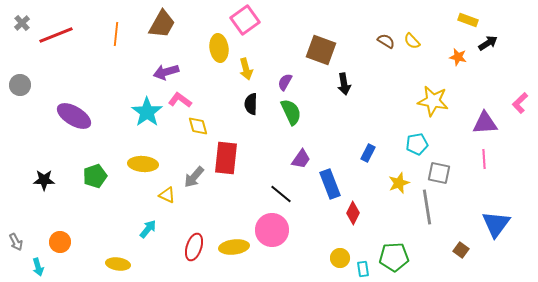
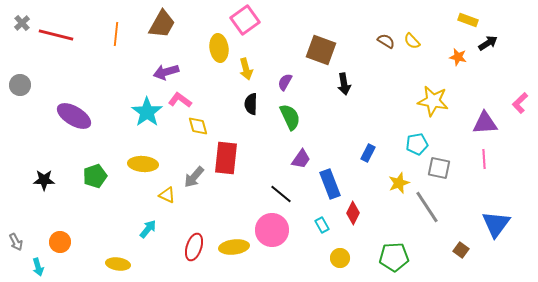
red line at (56, 35): rotated 36 degrees clockwise
green semicircle at (291, 112): moved 1 px left, 5 px down
gray square at (439, 173): moved 5 px up
gray line at (427, 207): rotated 24 degrees counterclockwise
cyan rectangle at (363, 269): moved 41 px left, 44 px up; rotated 21 degrees counterclockwise
